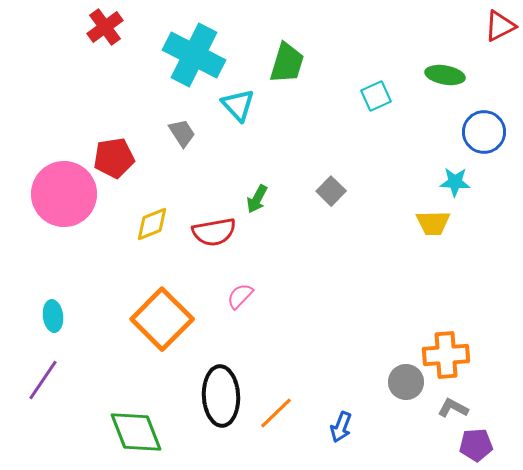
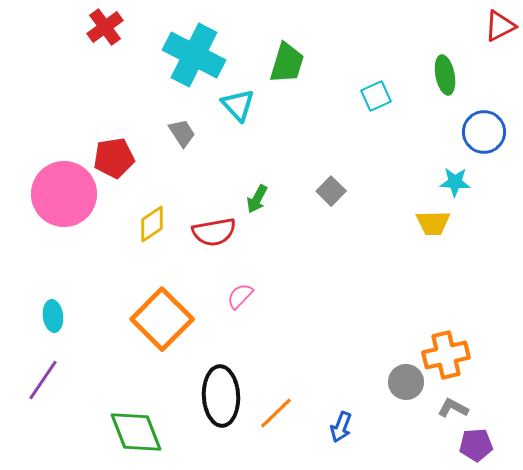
green ellipse: rotated 69 degrees clockwise
yellow diamond: rotated 12 degrees counterclockwise
orange cross: rotated 9 degrees counterclockwise
